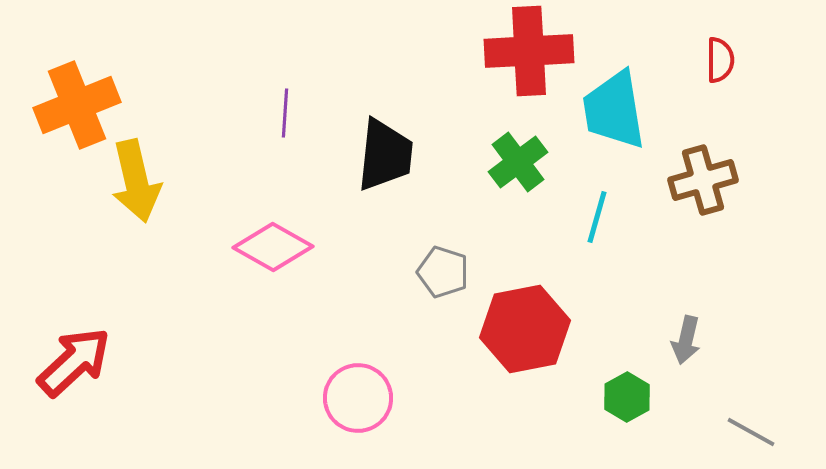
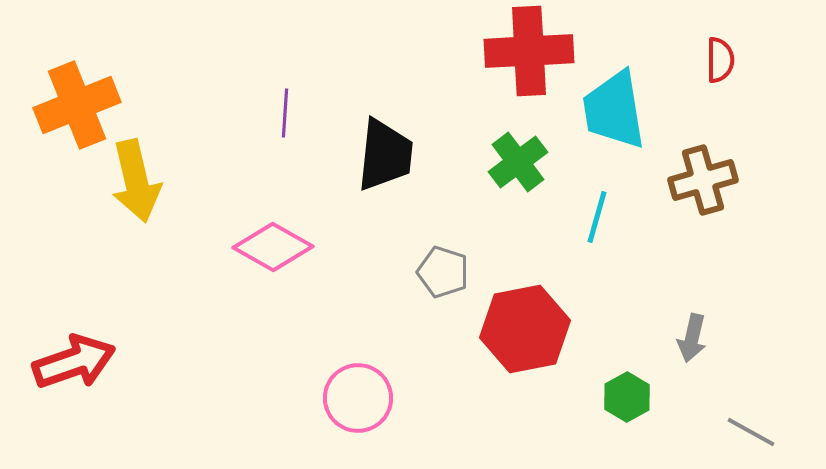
gray arrow: moved 6 px right, 2 px up
red arrow: rotated 24 degrees clockwise
